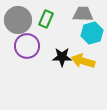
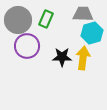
yellow arrow: moved 3 px up; rotated 80 degrees clockwise
